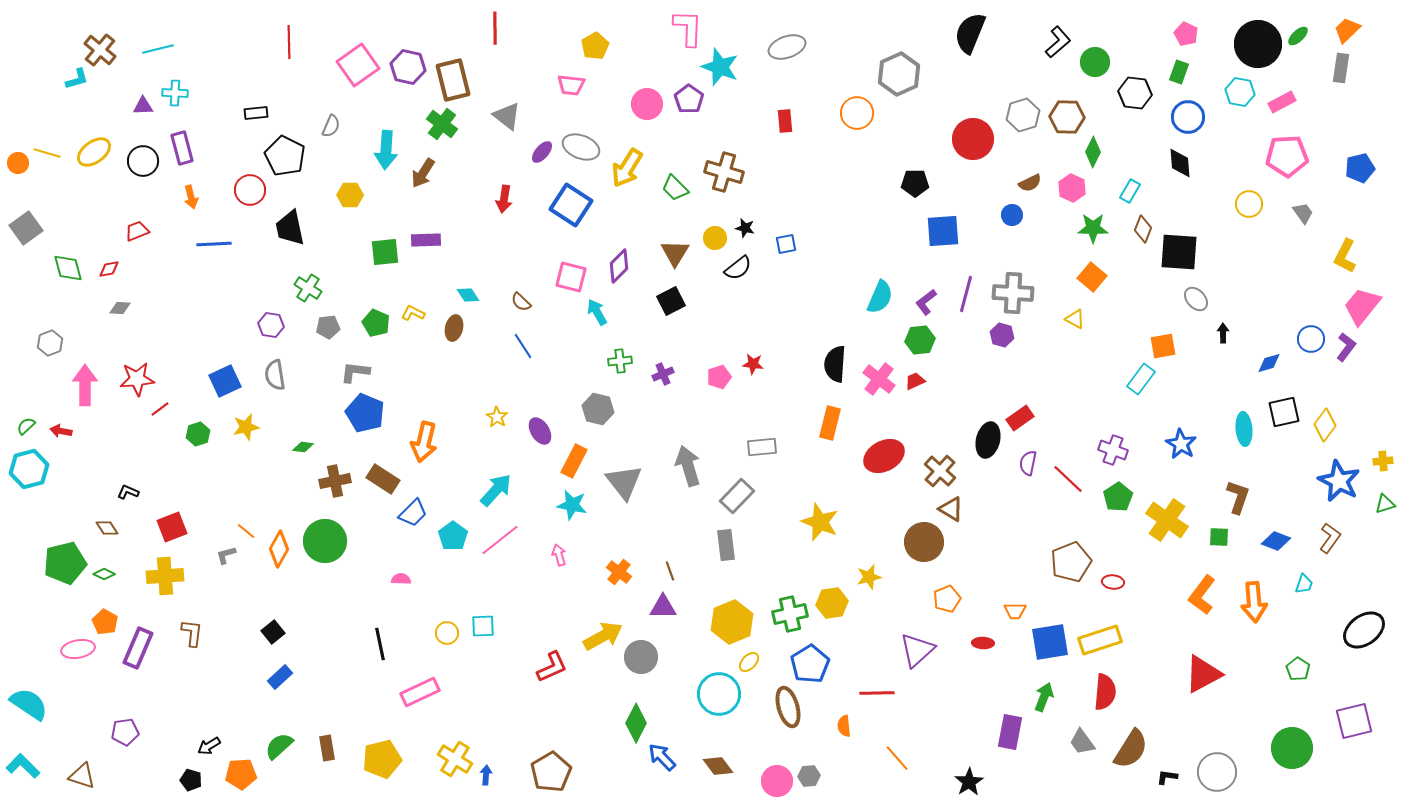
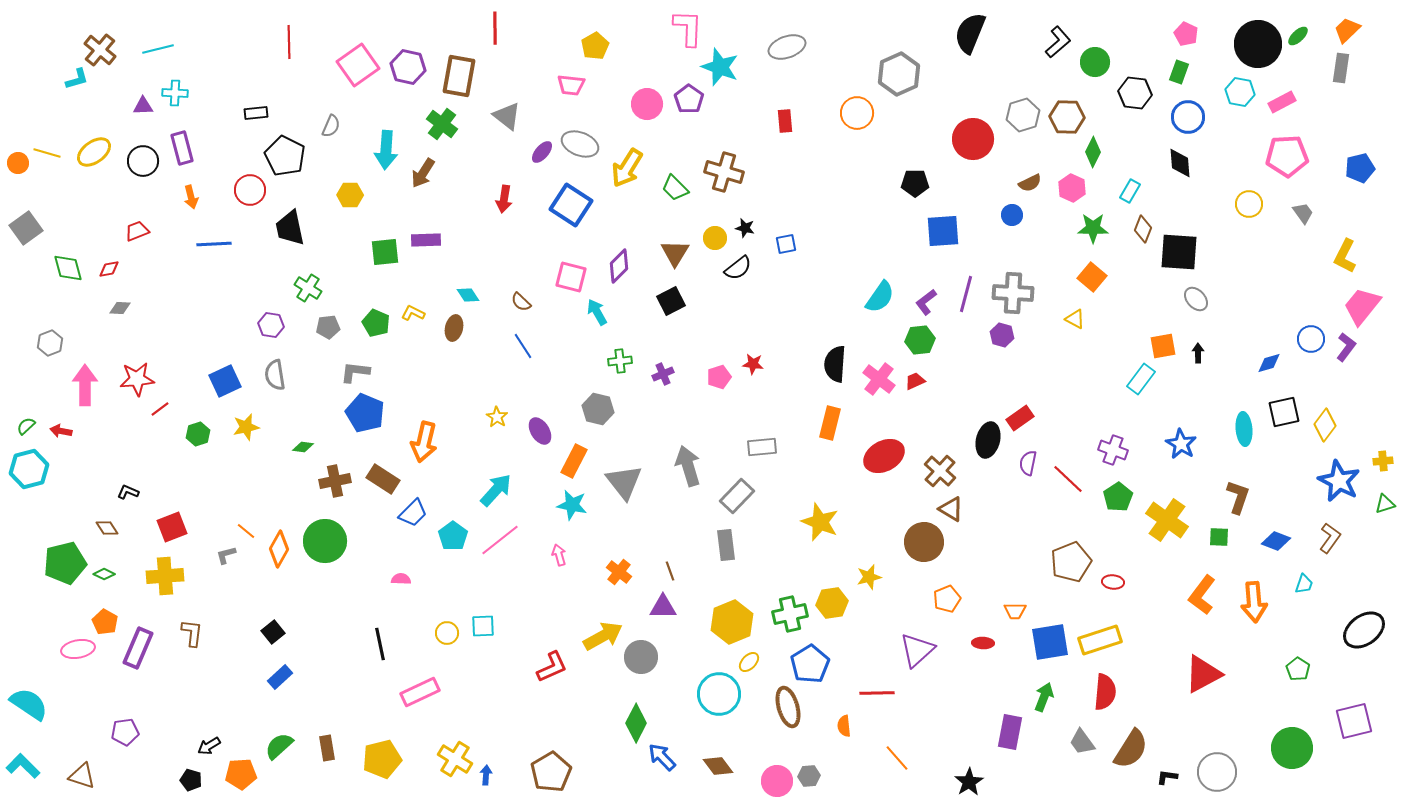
brown rectangle at (453, 80): moved 6 px right, 4 px up; rotated 24 degrees clockwise
gray ellipse at (581, 147): moved 1 px left, 3 px up
cyan semicircle at (880, 297): rotated 12 degrees clockwise
black arrow at (1223, 333): moved 25 px left, 20 px down
